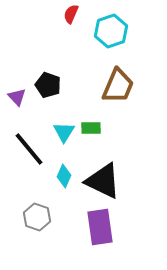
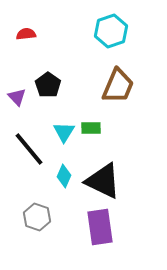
red semicircle: moved 45 px left, 20 px down; rotated 60 degrees clockwise
black pentagon: rotated 15 degrees clockwise
